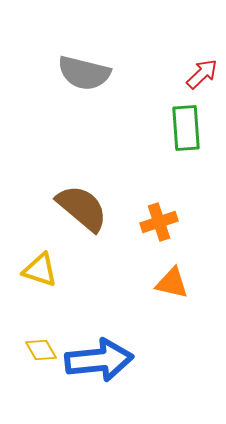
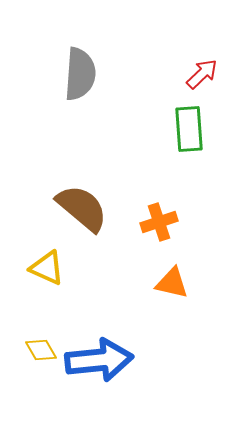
gray semicircle: moved 4 px left, 1 px down; rotated 100 degrees counterclockwise
green rectangle: moved 3 px right, 1 px down
yellow triangle: moved 7 px right, 2 px up; rotated 6 degrees clockwise
